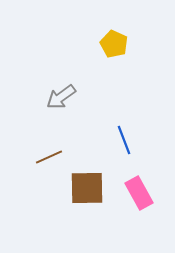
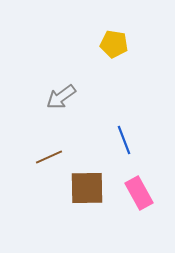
yellow pentagon: rotated 16 degrees counterclockwise
